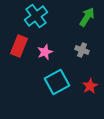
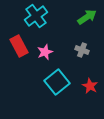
green arrow: rotated 24 degrees clockwise
red rectangle: rotated 50 degrees counterclockwise
cyan square: rotated 10 degrees counterclockwise
red star: rotated 14 degrees counterclockwise
